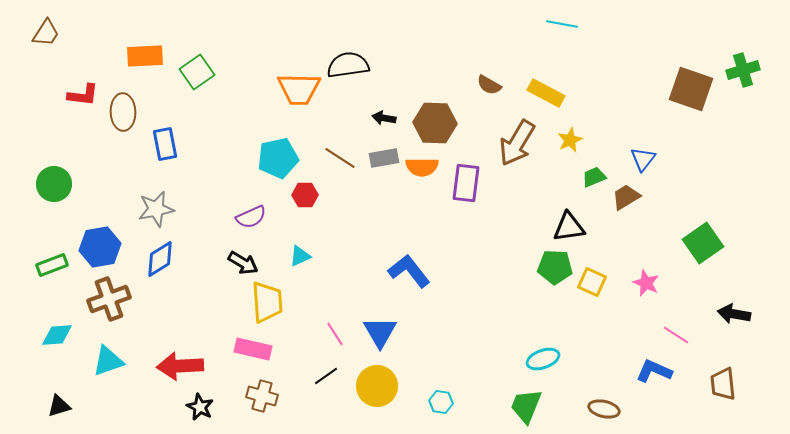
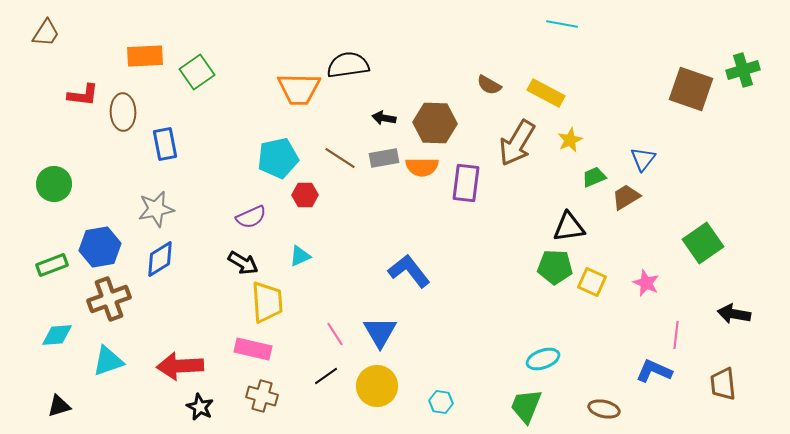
pink line at (676, 335): rotated 64 degrees clockwise
